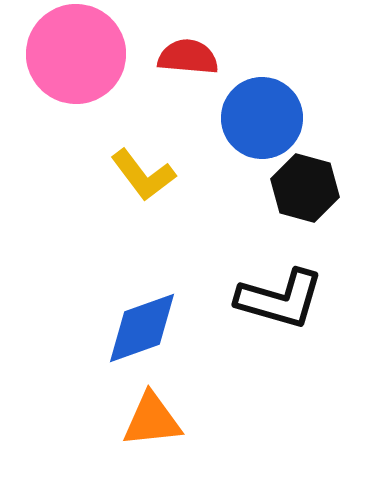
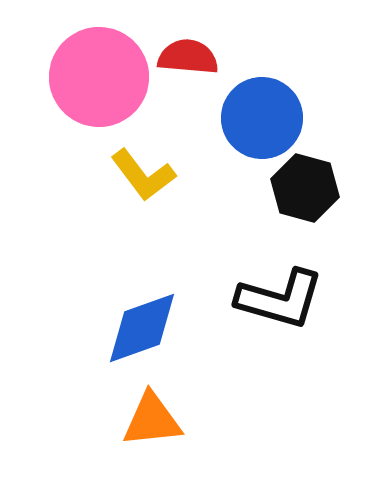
pink circle: moved 23 px right, 23 px down
